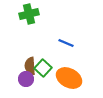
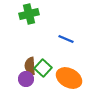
blue line: moved 4 px up
